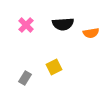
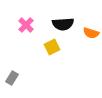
orange semicircle: rotated 28 degrees clockwise
yellow square: moved 2 px left, 20 px up
gray rectangle: moved 13 px left
